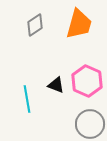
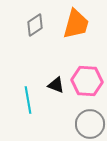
orange trapezoid: moved 3 px left
pink hexagon: rotated 20 degrees counterclockwise
cyan line: moved 1 px right, 1 px down
